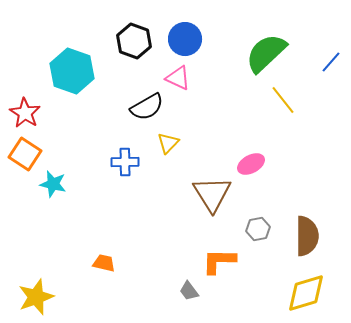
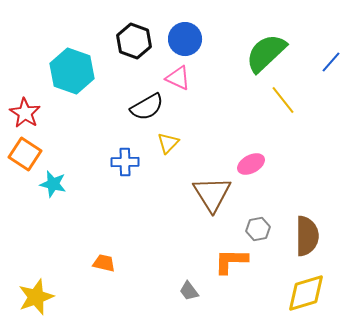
orange L-shape: moved 12 px right
